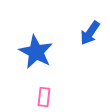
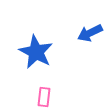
blue arrow: rotated 30 degrees clockwise
